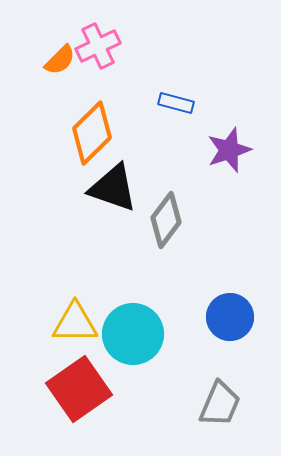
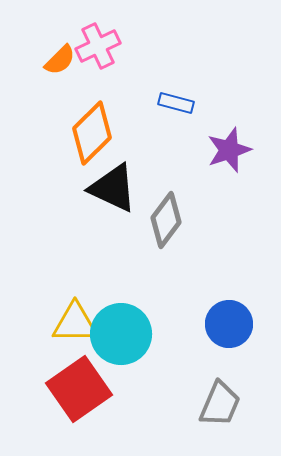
black triangle: rotated 6 degrees clockwise
blue circle: moved 1 px left, 7 px down
cyan circle: moved 12 px left
